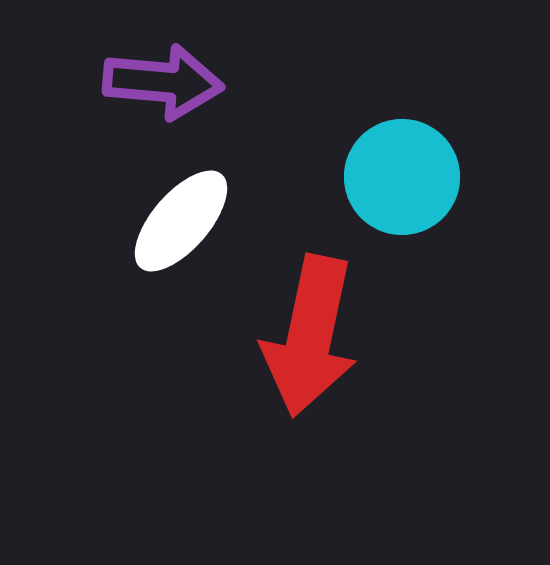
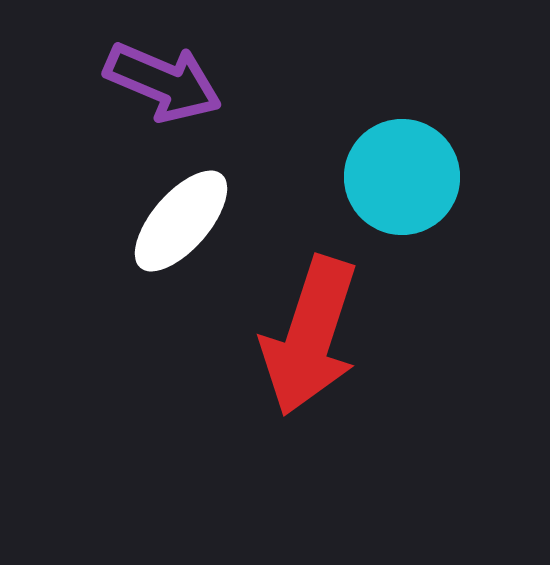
purple arrow: rotated 18 degrees clockwise
red arrow: rotated 6 degrees clockwise
